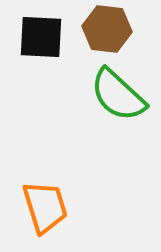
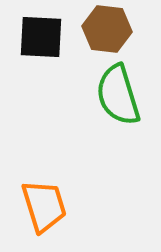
green semicircle: rotated 30 degrees clockwise
orange trapezoid: moved 1 px left, 1 px up
